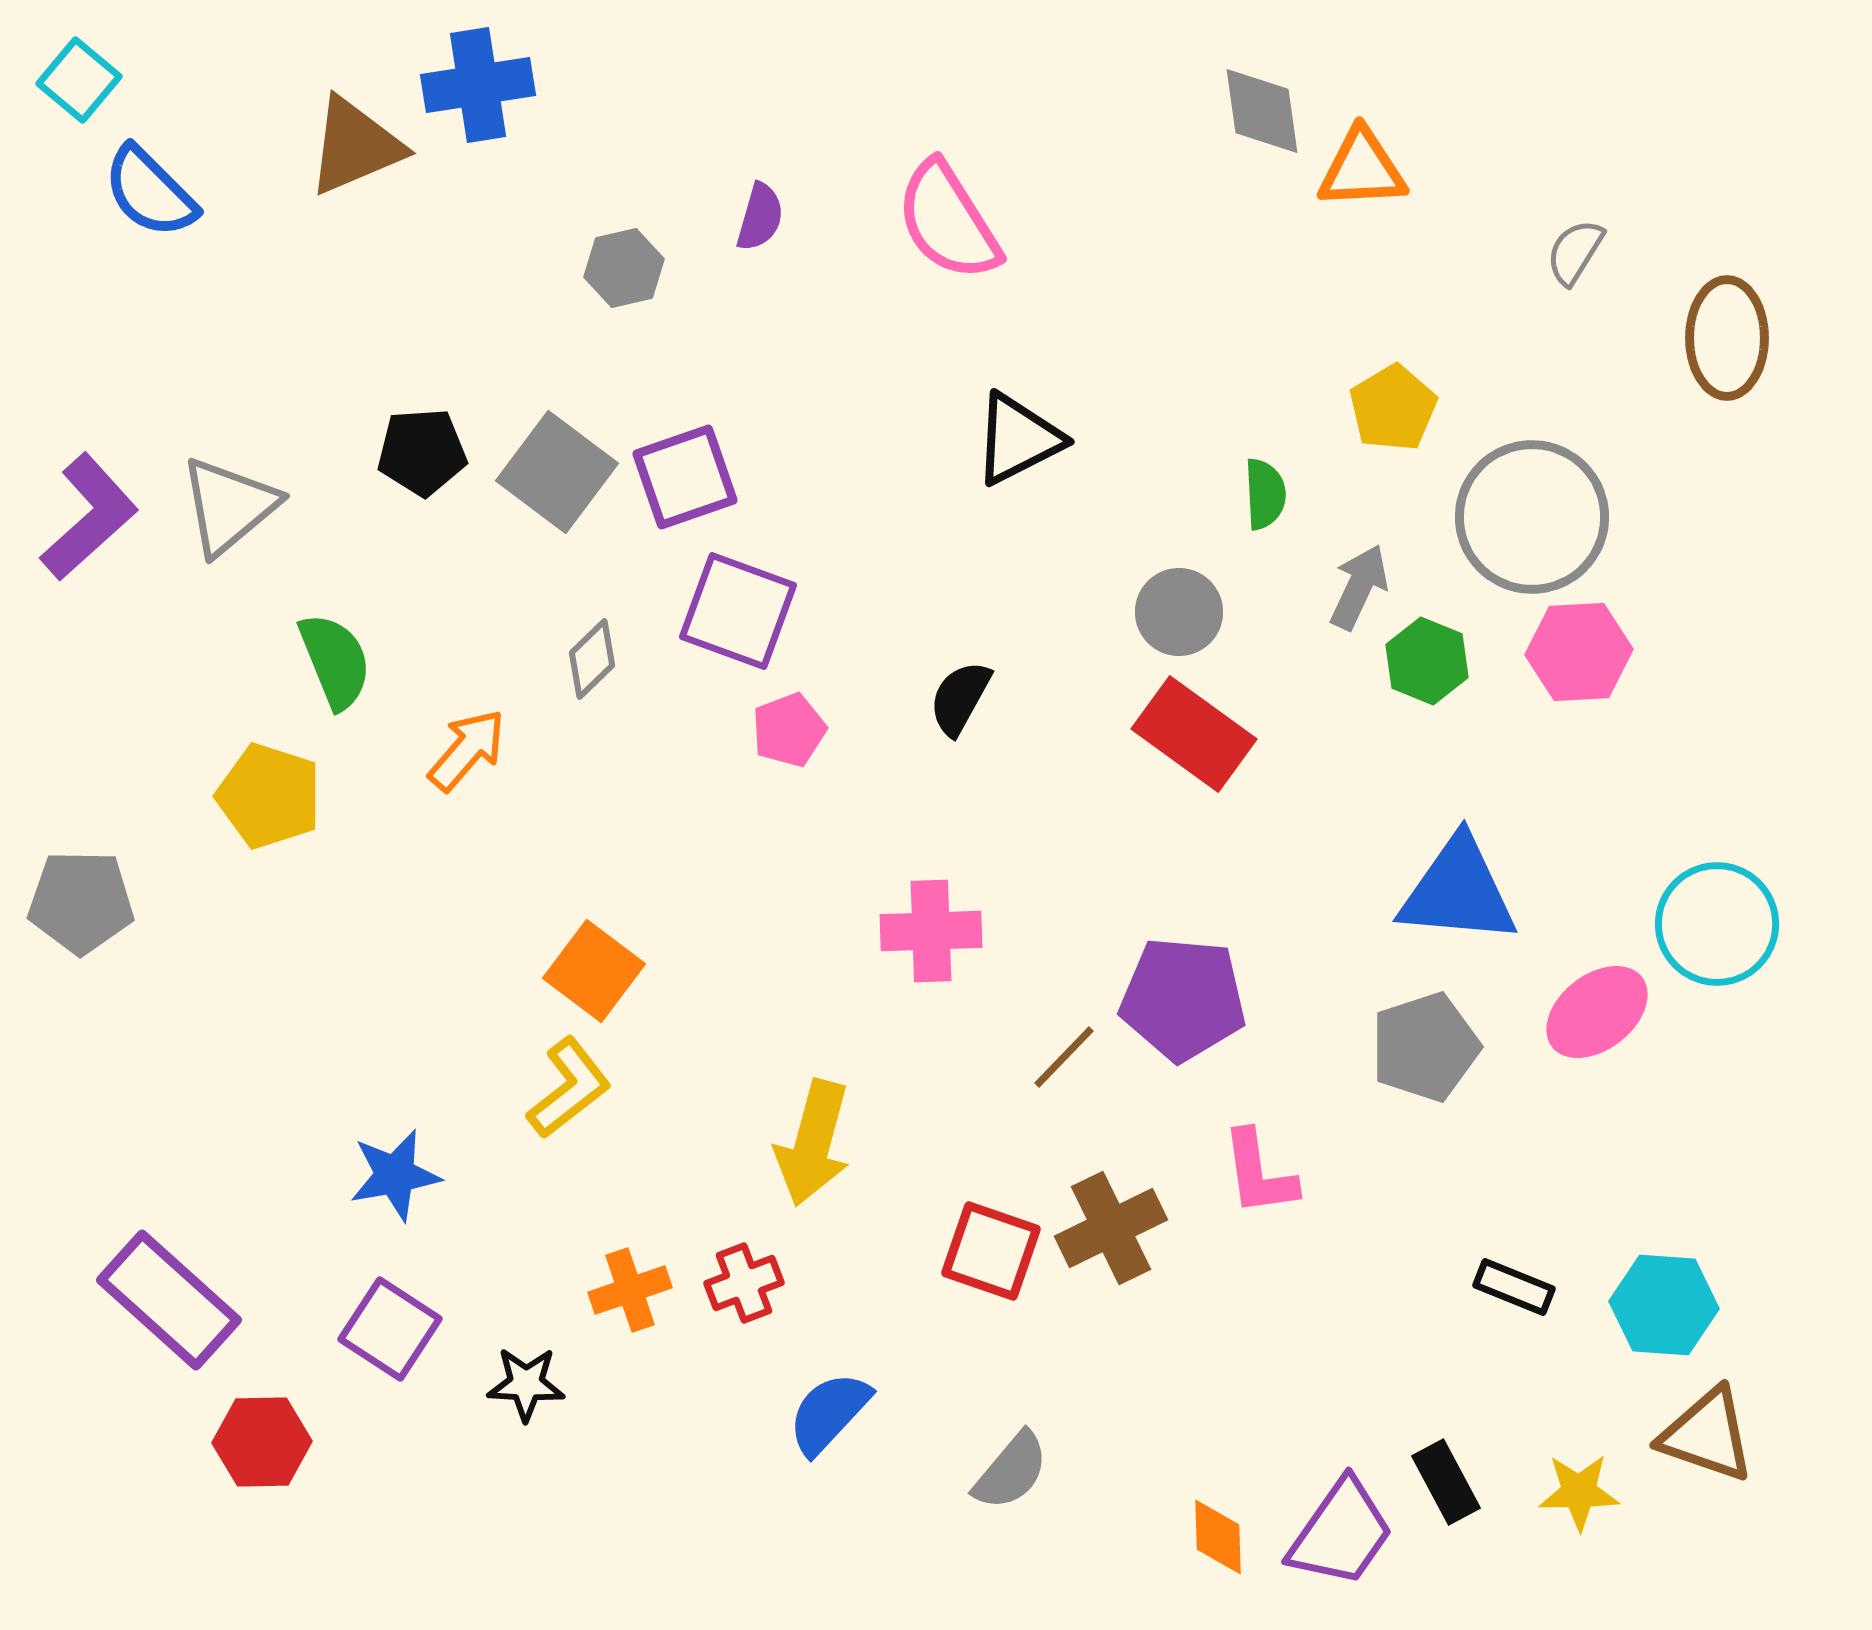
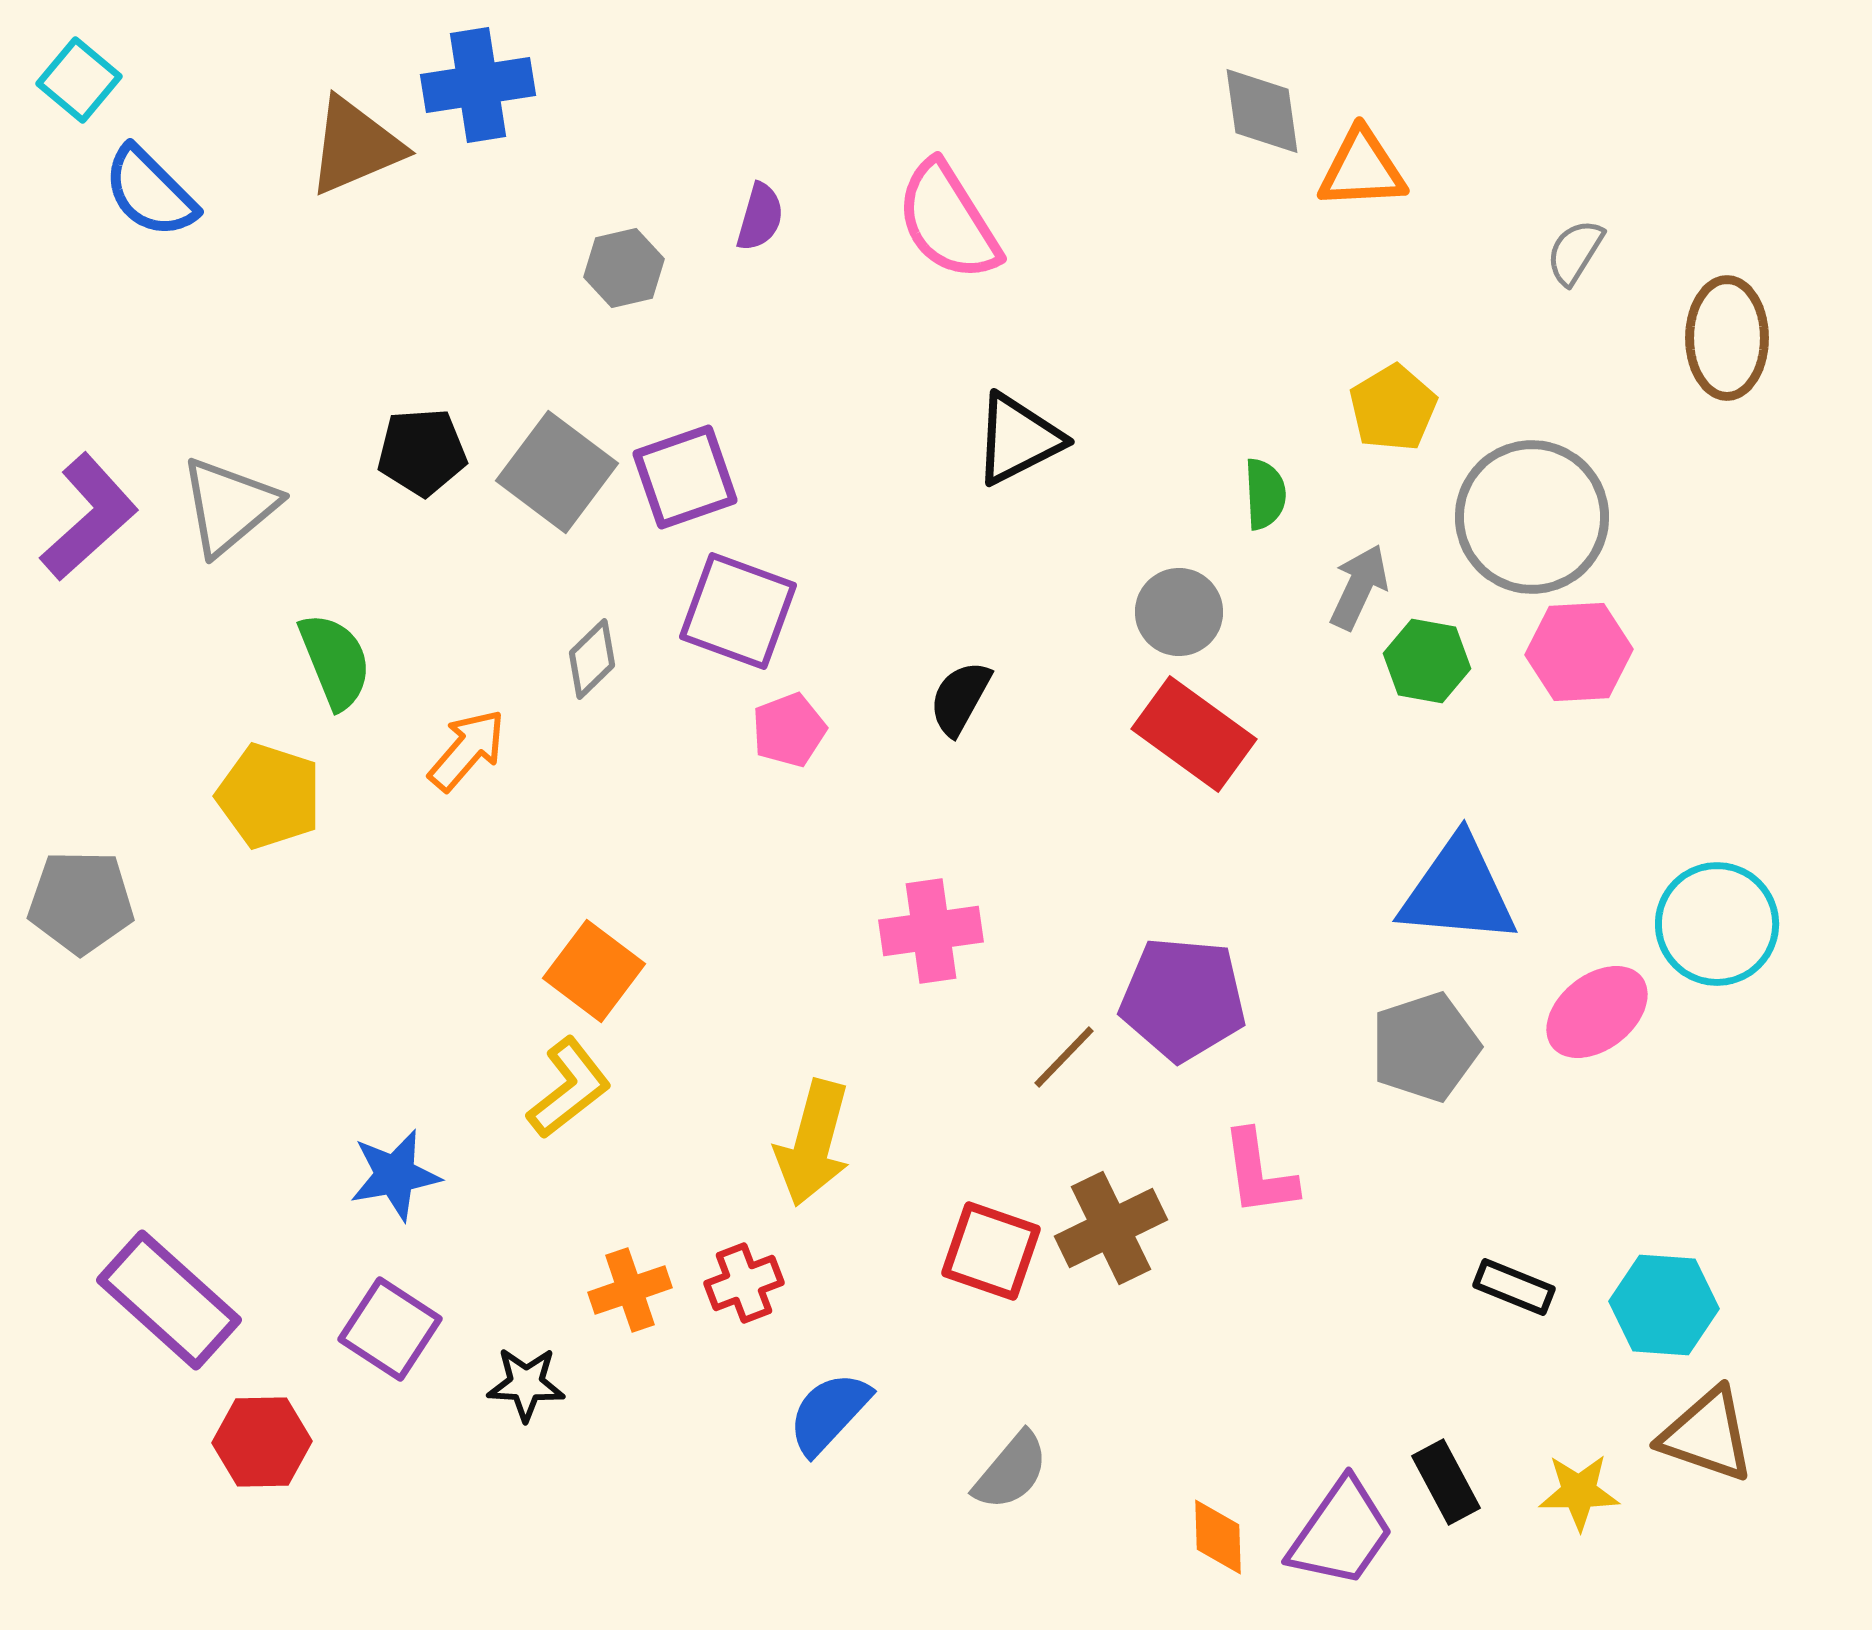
green hexagon at (1427, 661): rotated 12 degrees counterclockwise
pink cross at (931, 931): rotated 6 degrees counterclockwise
